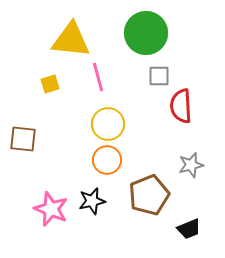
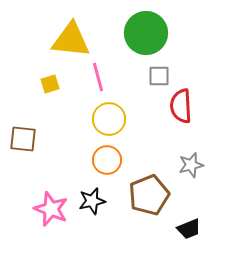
yellow circle: moved 1 px right, 5 px up
